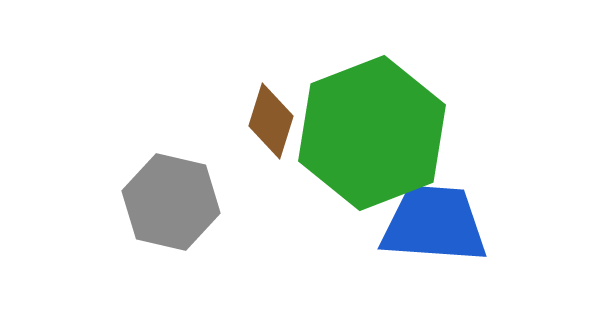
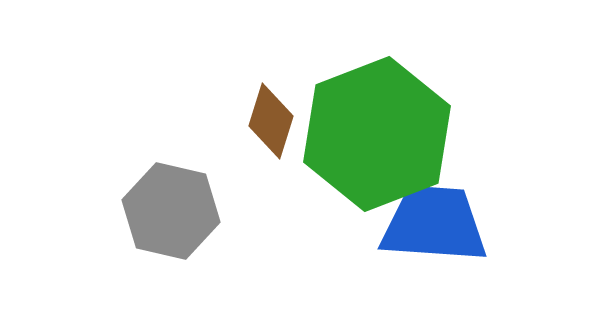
green hexagon: moved 5 px right, 1 px down
gray hexagon: moved 9 px down
